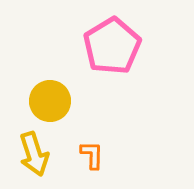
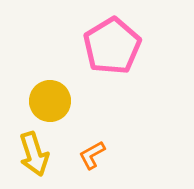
orange L-shape: rotated 120 degrees counterclockwise
